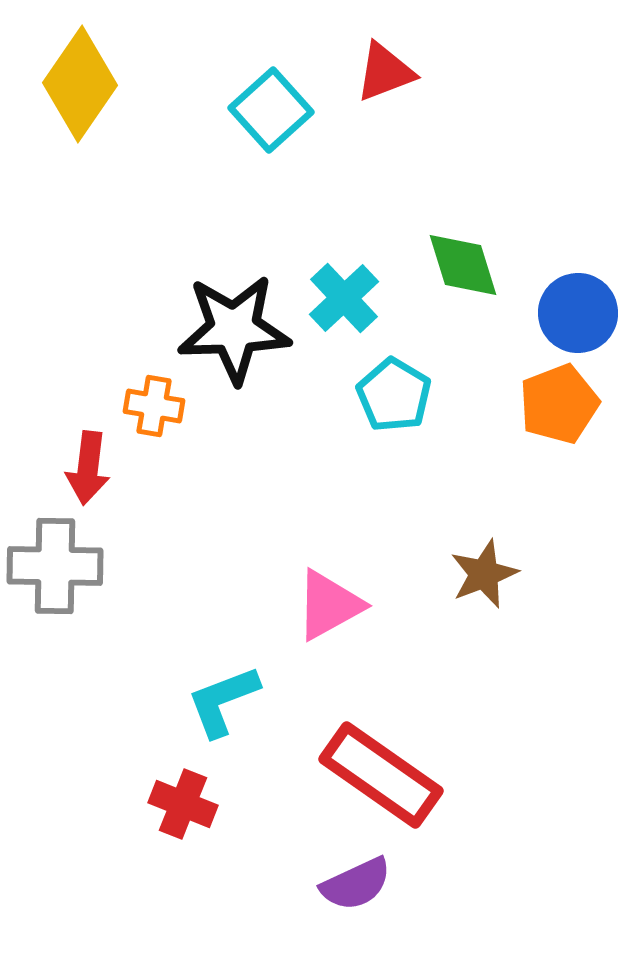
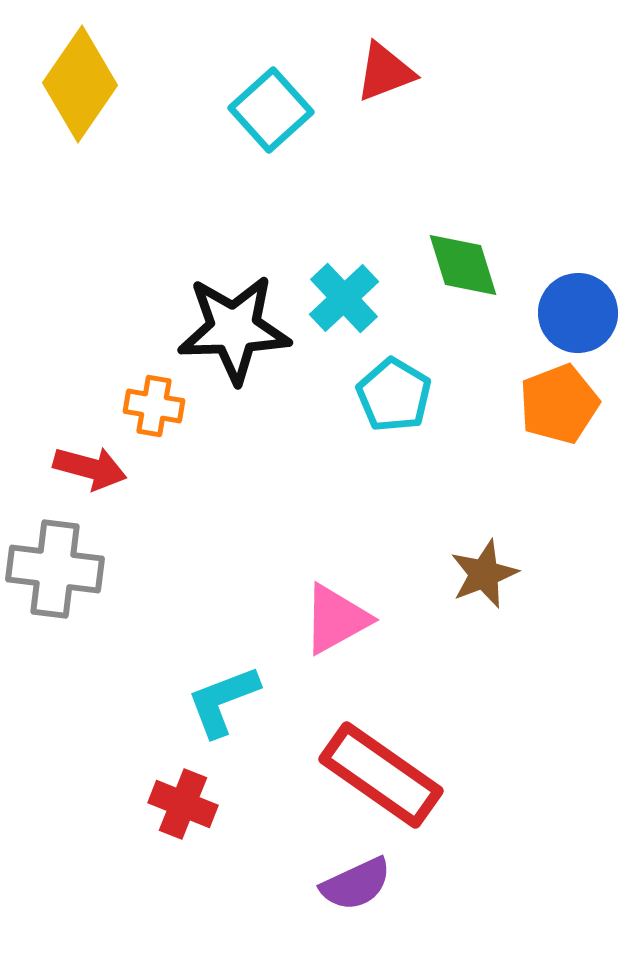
red arrow: moved 2 px right; rotated 82 degrees counterclockwise
gray cross: moved 3 px down; rotated 6 degrees clockwise
pink triangle: moved 7 px right, 14 px down
